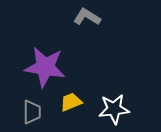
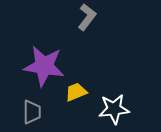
gray L-shape: rotated 96 degrees clockwise
purple star: moved 1 px left, 1 px up
yellow trapezoid: moved 5 px right, 10 px up
